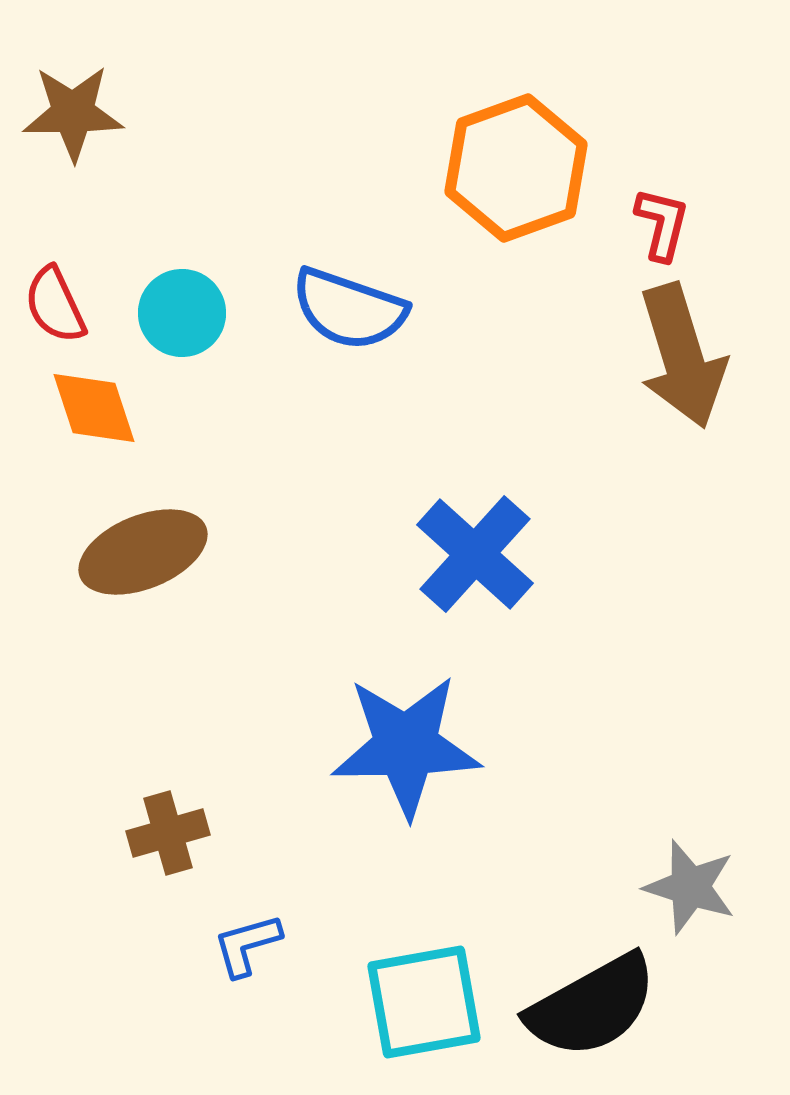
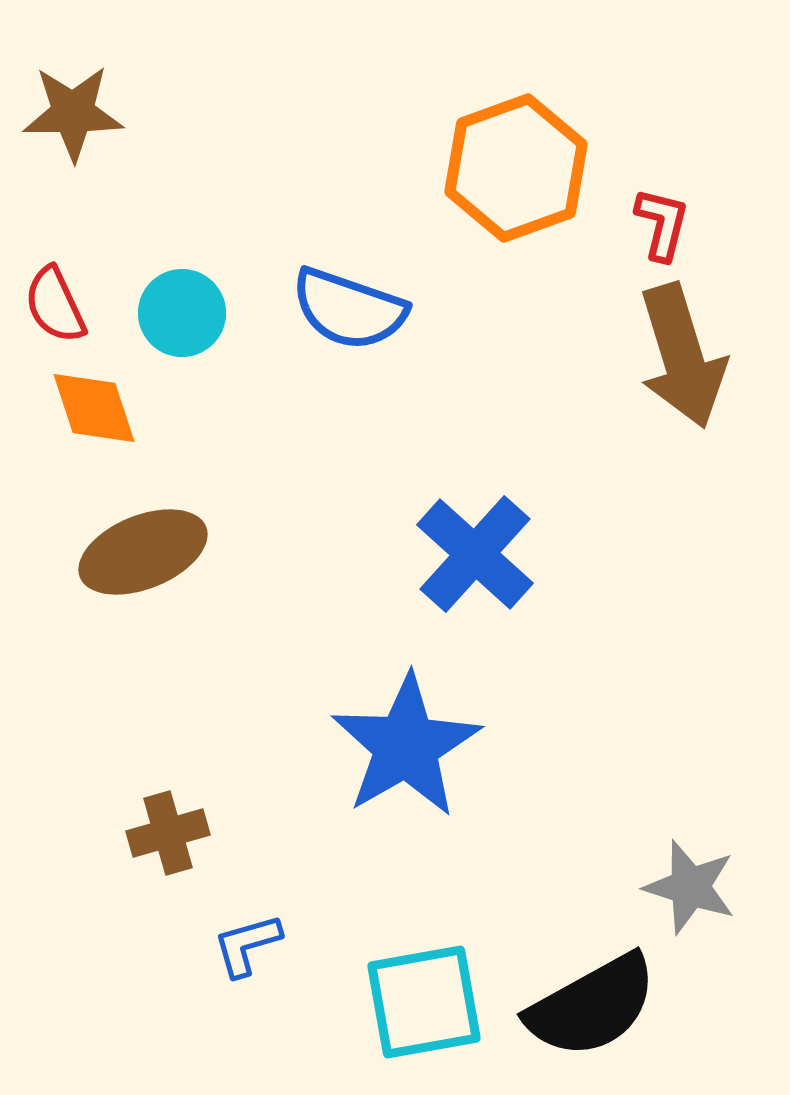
blue star: rotated 29 degrees counterclockwise
